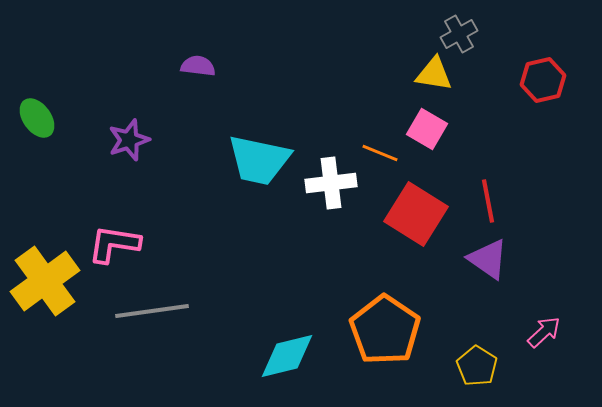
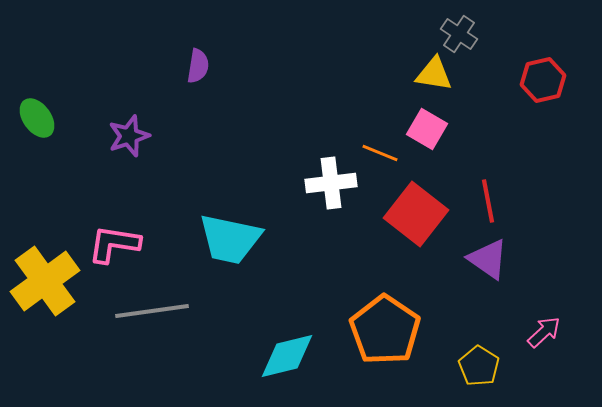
gray cross: rotated 27 degrees counterclockwise
purple semicircle: rotated 92 degrees clockwise
purple star: moved 4 px up
cyan trapezoid: moved 29 px left, 79 px down
red square: rotated 6 degrees clockwise
yellow pentagon: moved 2 px right
